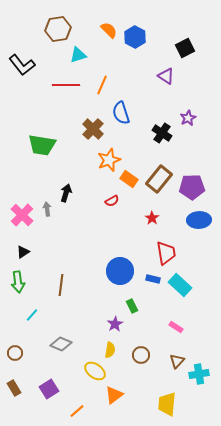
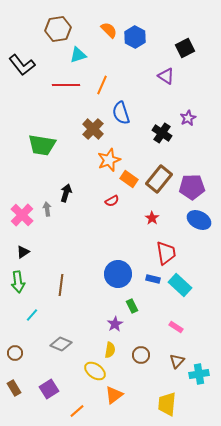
blue ellipse at (199, 220): rotated 30 degrees clockwise
blue circle at (120, 271): moved 2 px left, 3 px down
